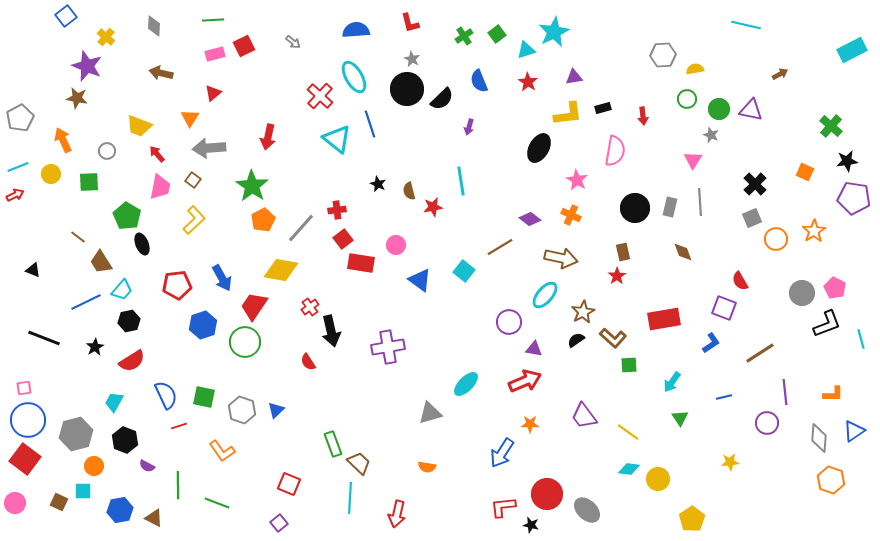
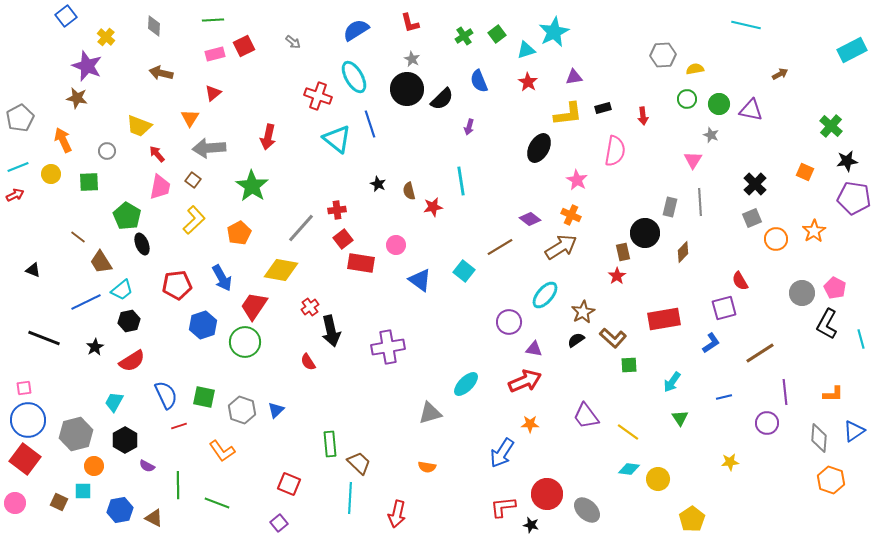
blue semicircle at (356, 30): rotated 28 degrees counterclockwise
red cross at (320, 96): moved 2 px left; rotated 24 degrees counterclockwise
green circle at (719, 109): moved 5 px up
black circle at (635, 208): moved 10 px right, 25 px down
orange pentagon at (263, 220): moved 24 px left, 13 px down
brown diamond at (683, 252): rotated 65 degrees clockwise
brown arrow at (561, 258): moved 11 px up; rotated 44 degrees counterclockwise
cyan trapezoid at (122, 290): rotated 10 degrees clockwise
purple square at (724, 308): rotated 35 degrees counterclockwise
black L-shape at (827, 324): rotated 140 degrees clockwise
purple trapezoid at (584, 416): moved 2 px right
black hexagon at (125, 440): rotated 10 degrees clockwise
green rectangle at (333, 444): moved 3 px left; rotated 15 degrees clockwise
